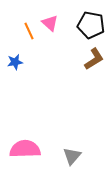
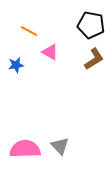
pink triangle: moved 29 px down; rotated 12 degrees counterclockwise
orange line: rotated 36 degrees counterclockwise
blue star: moved 1 px right, 3 px down
gray triangle: moved 12 px left, 10 px up; rotated 24 degrees counterclockwise
